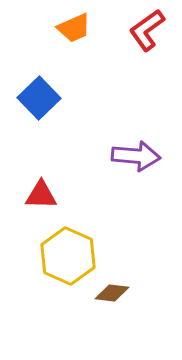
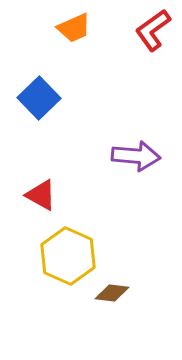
red L-shape: moved 6 px right
red triangle: rotated 28 degrees clockwise
